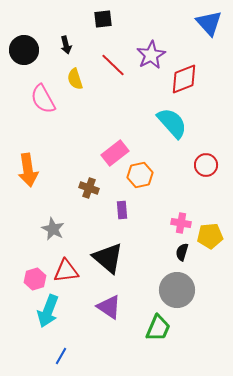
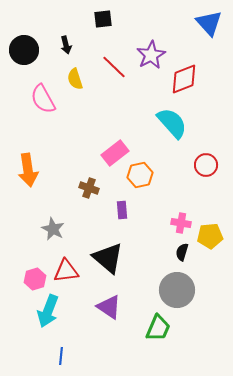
red line: moved 1 px right, 2 px down
blue line: rotated 24 degrees counterclockwise
